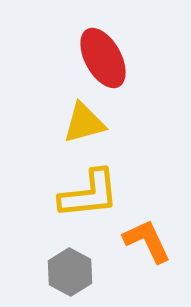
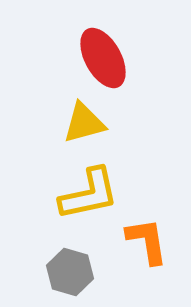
yellow L-shape: rotated 6 degrees counterclockwise
orange L-shape: rotated 16 degrees clockwise
gray hexagon: rotated 12 degrees counterclockwise
